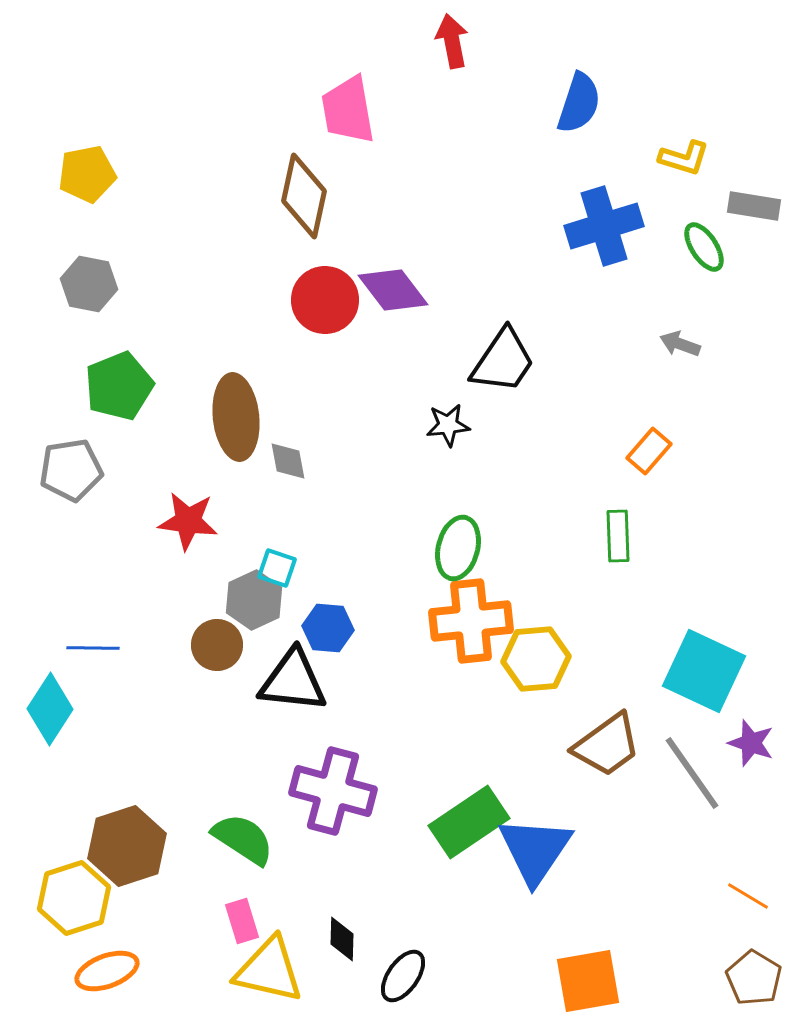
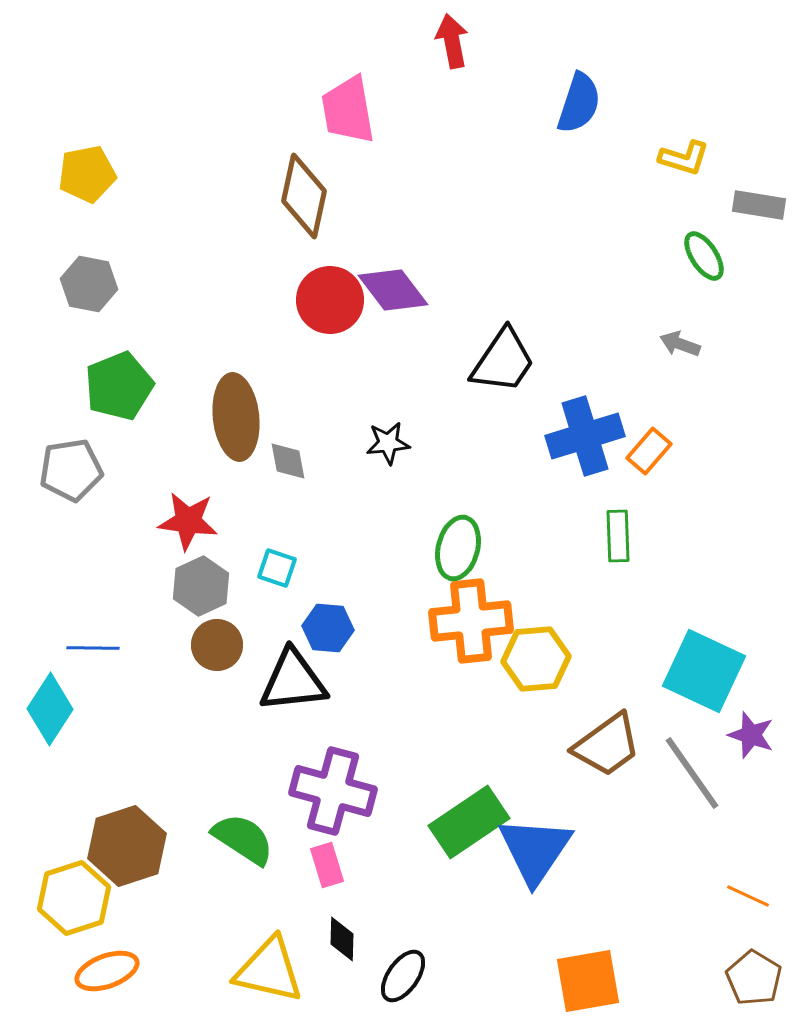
gray rectangle at (754, 206): moved 5 px right, 1 px up
blue cross at (604, 226): moved 19 px left, 210 px down
green ellipse at (704, 247): moved 9 px down
red circle at (325, 300): moved 5 px right
black star at (448, 425): moved 60 px left, 18 px down
gray hexagon at (254, 600): moved 53 px left, 14 px up
black triangle at (293, 681): rotated 12 degrees counterclockwise
purple star at (751, 743): moved 8 px up
orange line at (748, 896): rotated 6 degrees counterclockwise
pink rectangle at (242, 921): moved 85 px right, 56 px up
